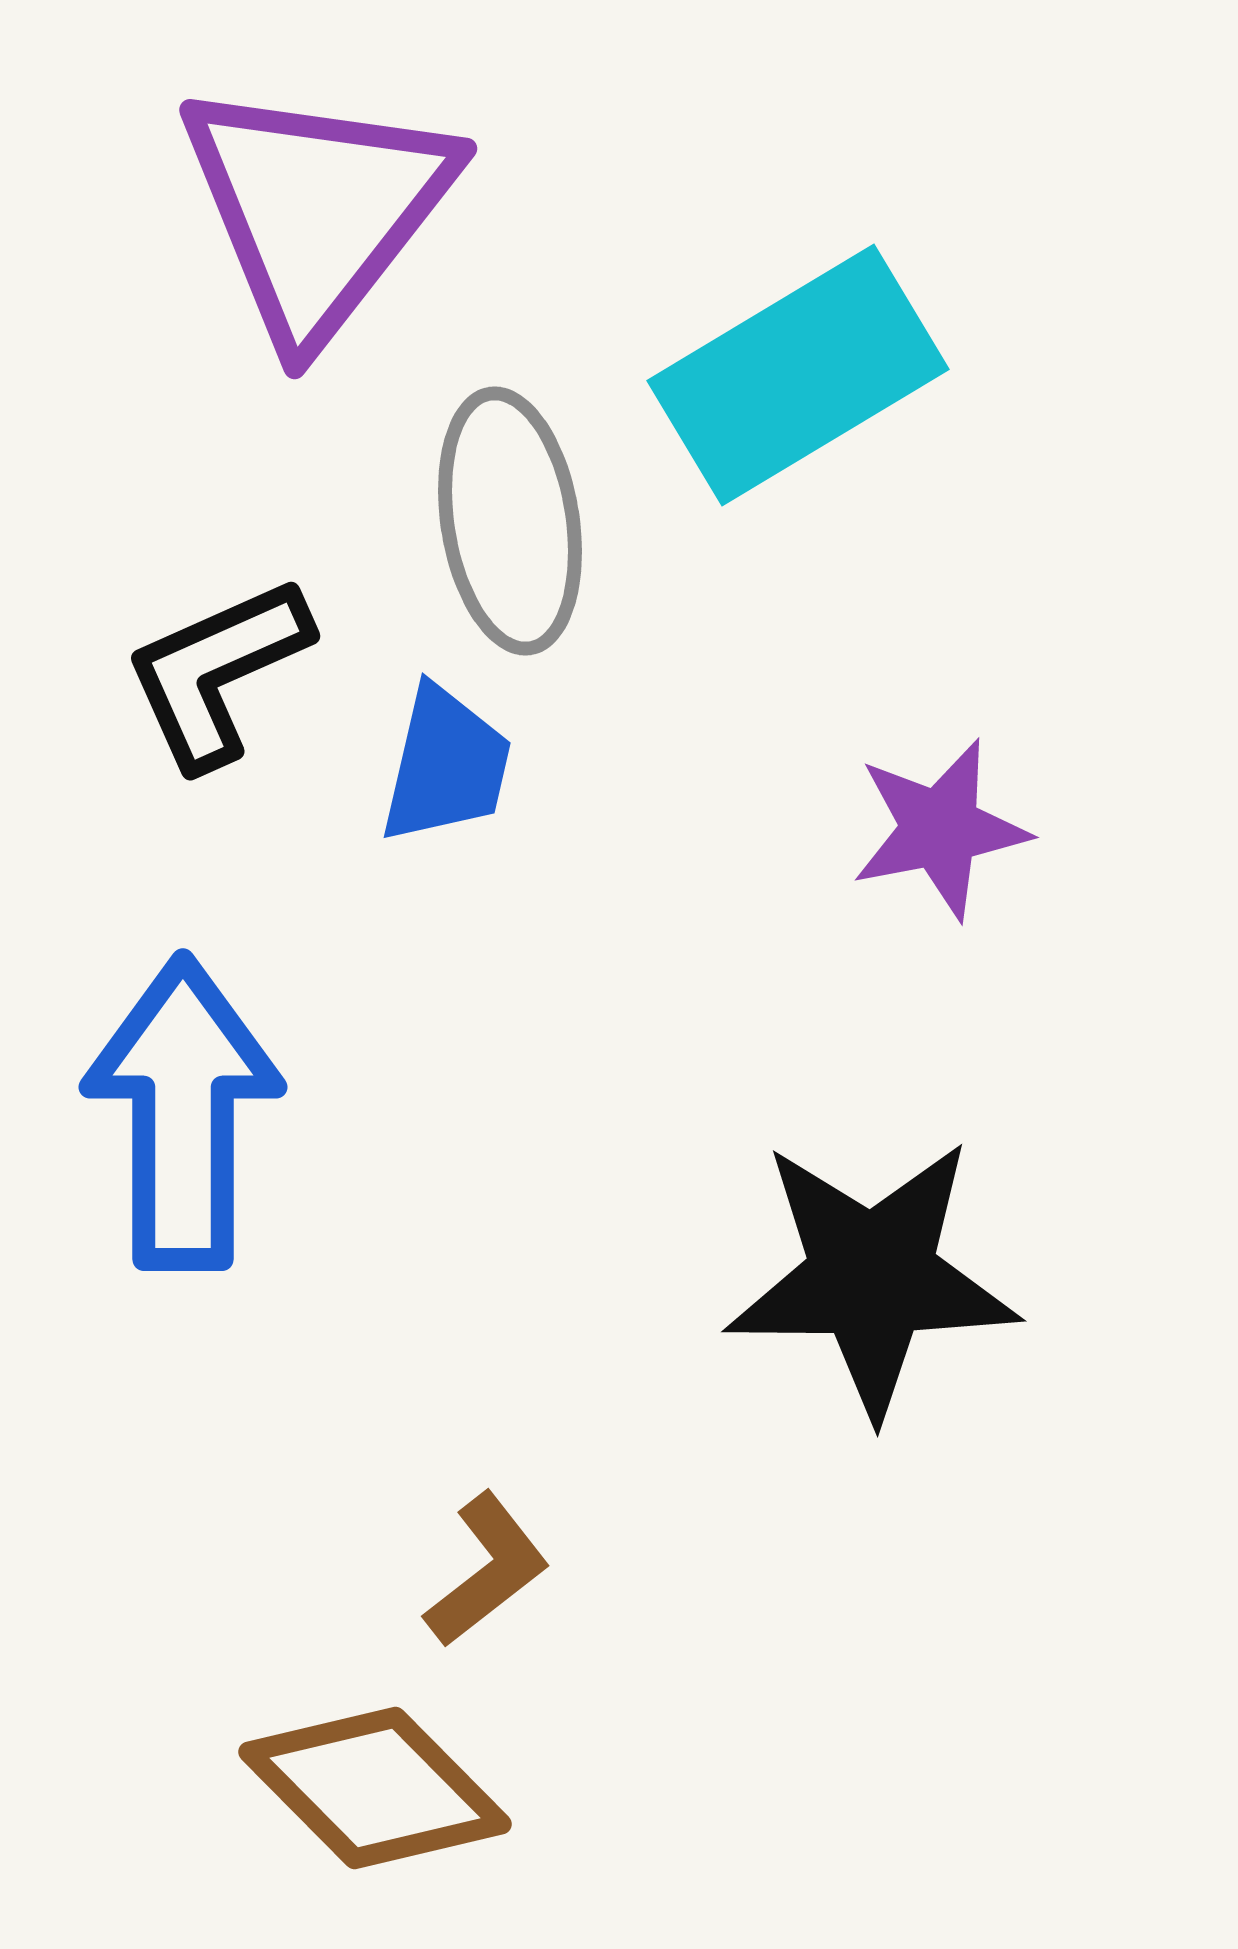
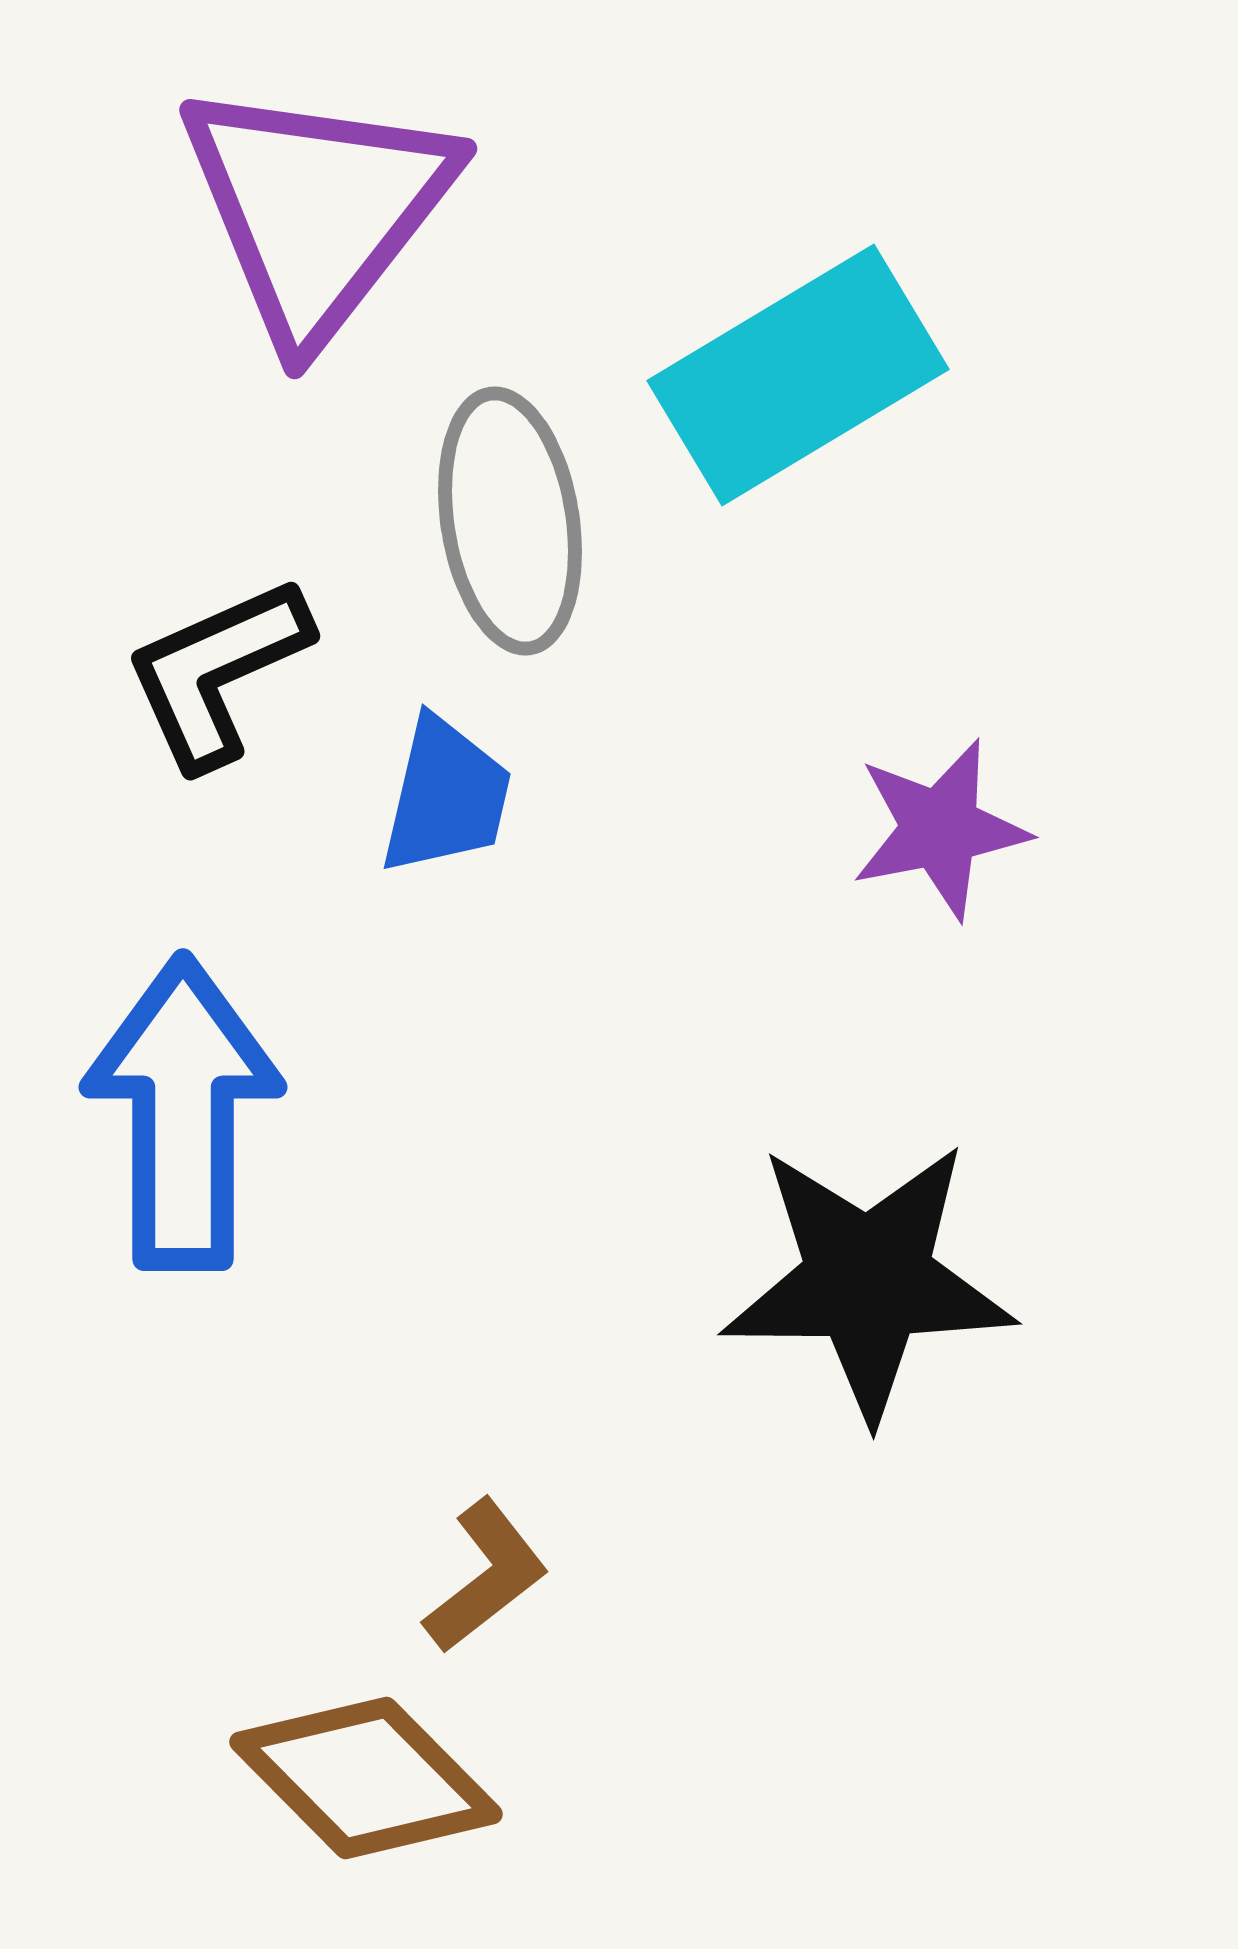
blue trapezoid: moved 31 px down
black star: moved 4 px left, 3 px down
brown L-shape: moved 1 px left, 6 px down
brown diamond: moved 9 px left, 10 px up
